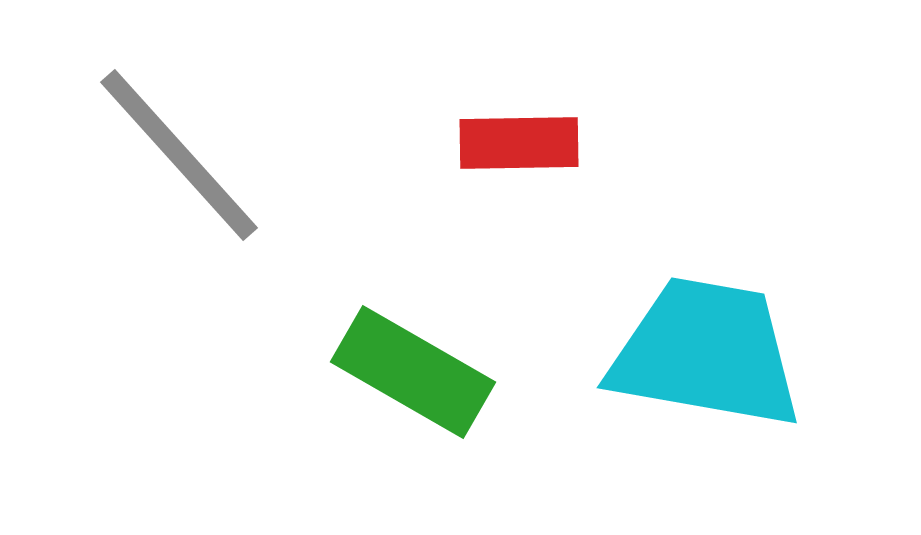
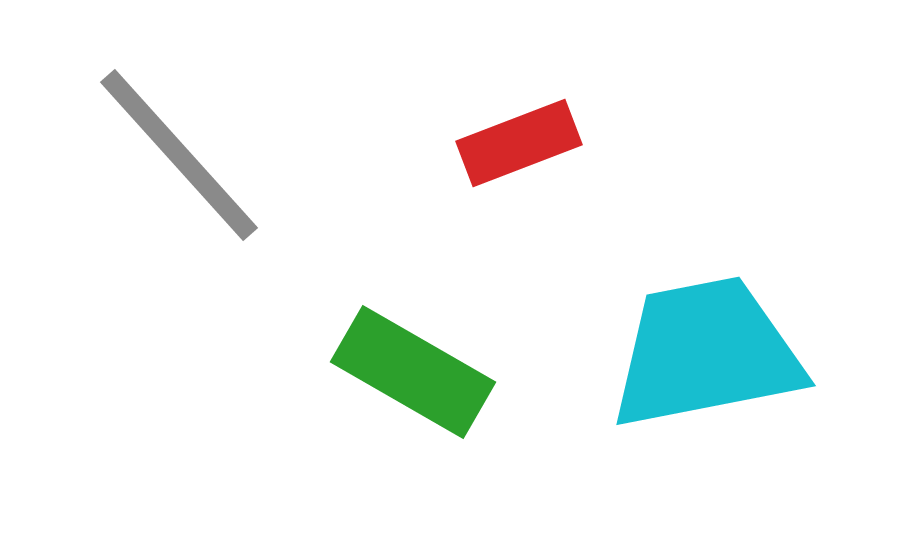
red rectangle: rotated 20 degrees counterclockwise
cyan trapezoid: rotated 21 degrees counterclockwise
